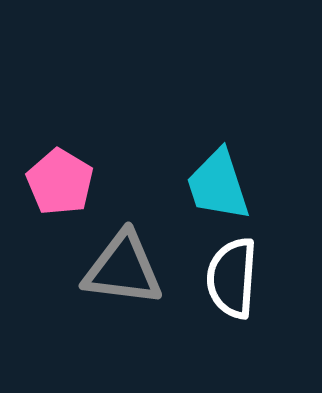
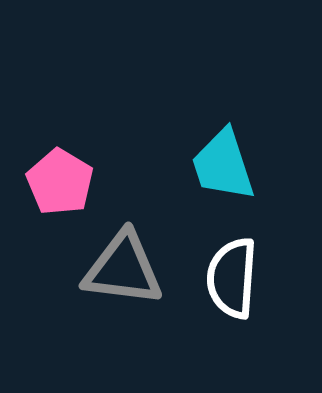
cyan trapezoid: moved 5 px right, 20 px up
